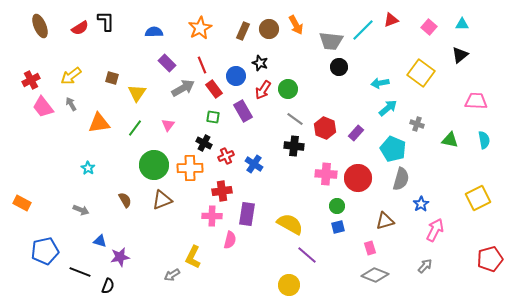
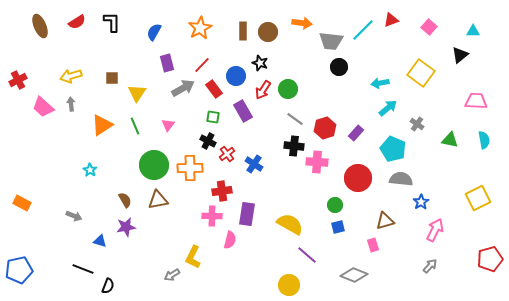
black L-shape at (106, 21): moved 6 px right, 1 px down
cyan triangle at (462, 24): moved 11 px right, 7 px down
orange arrow at (296, 25): moved 6 px right, 2 px up; rotated 54 degrees counterclockwise
red semicircle at (80, 28): moved 3 px left, 6 px up
brown circle at (269, 29): moved 1 px left, 3 px down
brown rectangle at (243, 31): rotated 24 degrees counterclockwise
blue semicircle at (154, 32): rotated 60 degrees counterclockwise
purple rectangle at (167, 63): rotated 30 degrees clockwise
red line at (202, 65): rotated 66 degrees clockwise
yellow arrow at (71, 76): rotated 20 degrees clockwise
brown square at (112, 78): rotated 16 degrees counterclockwise
red cross at (31, 80): moved 13 px left
gray arrow at (71, 104): rotated 24 degrees clockwise
pink trapezoid at (43, 107): rotated 10 degrees counterclockwise
orange triangle at (99, 123): moved 3 px right, 2 px down; rotated 25 degrees counterclockwise
gray cross at (417, 124): rotated 16 degrees clockwise
green line at (135, 128): moved 2 px up; rotated 60 degrees counterclockwise
red hexagon at (325, 128): rotated 20 degrees clockwise
black cross at (204, 143): moved 4 px right, 2 px up
red cross at (226, 156): moved 1 px right, 2 px up; rotated 14 degrees counterclockwise
cyan star at (88, 168): moved 2 px right, 2 px down
pink cross at (326, 174): moved 9 px left, 12 px up
gray semicircle at (401, 179): rotated 100 degrees counterclockwise
brown triangle at (162, 200): moved 4 px left; rotated 10 degrees clockwise
blue star at (421, 204): moved 2 px up
green circle at (337, 206): moved 2 px left, 1 px up
gray arrow at (81, 210): moved 7 px left, 6 px down
pink rectangle at (370, 248): moved 3 px right, 3 px up
blue pentagon at (45, 251): moved 26 px left, 19 px down
purple star at (120, 257): moved 6 px right, 30 px up
gray arrow at (425, 266): moved 5 px right
black line at (80, 272): moved 3 px right, 3 px up
gray diamond at (375, 275): moved 21 px left
